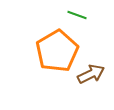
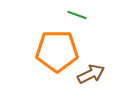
orange pentagon: rotated 30 degrees clockwise
